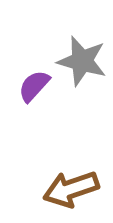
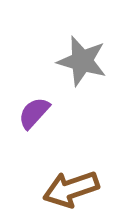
purple semicircle: moved 27 px down
